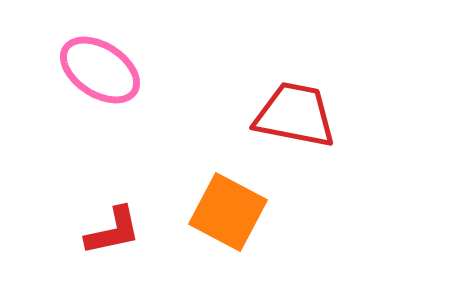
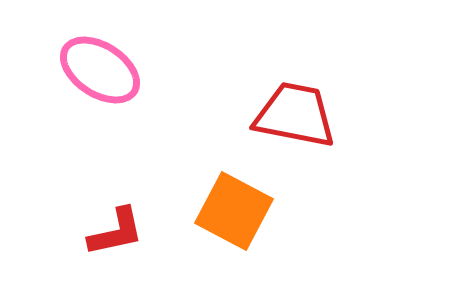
orange square: moved 6 px right, 1 px up
red L-shape: moved 3 px right, 1 px down
